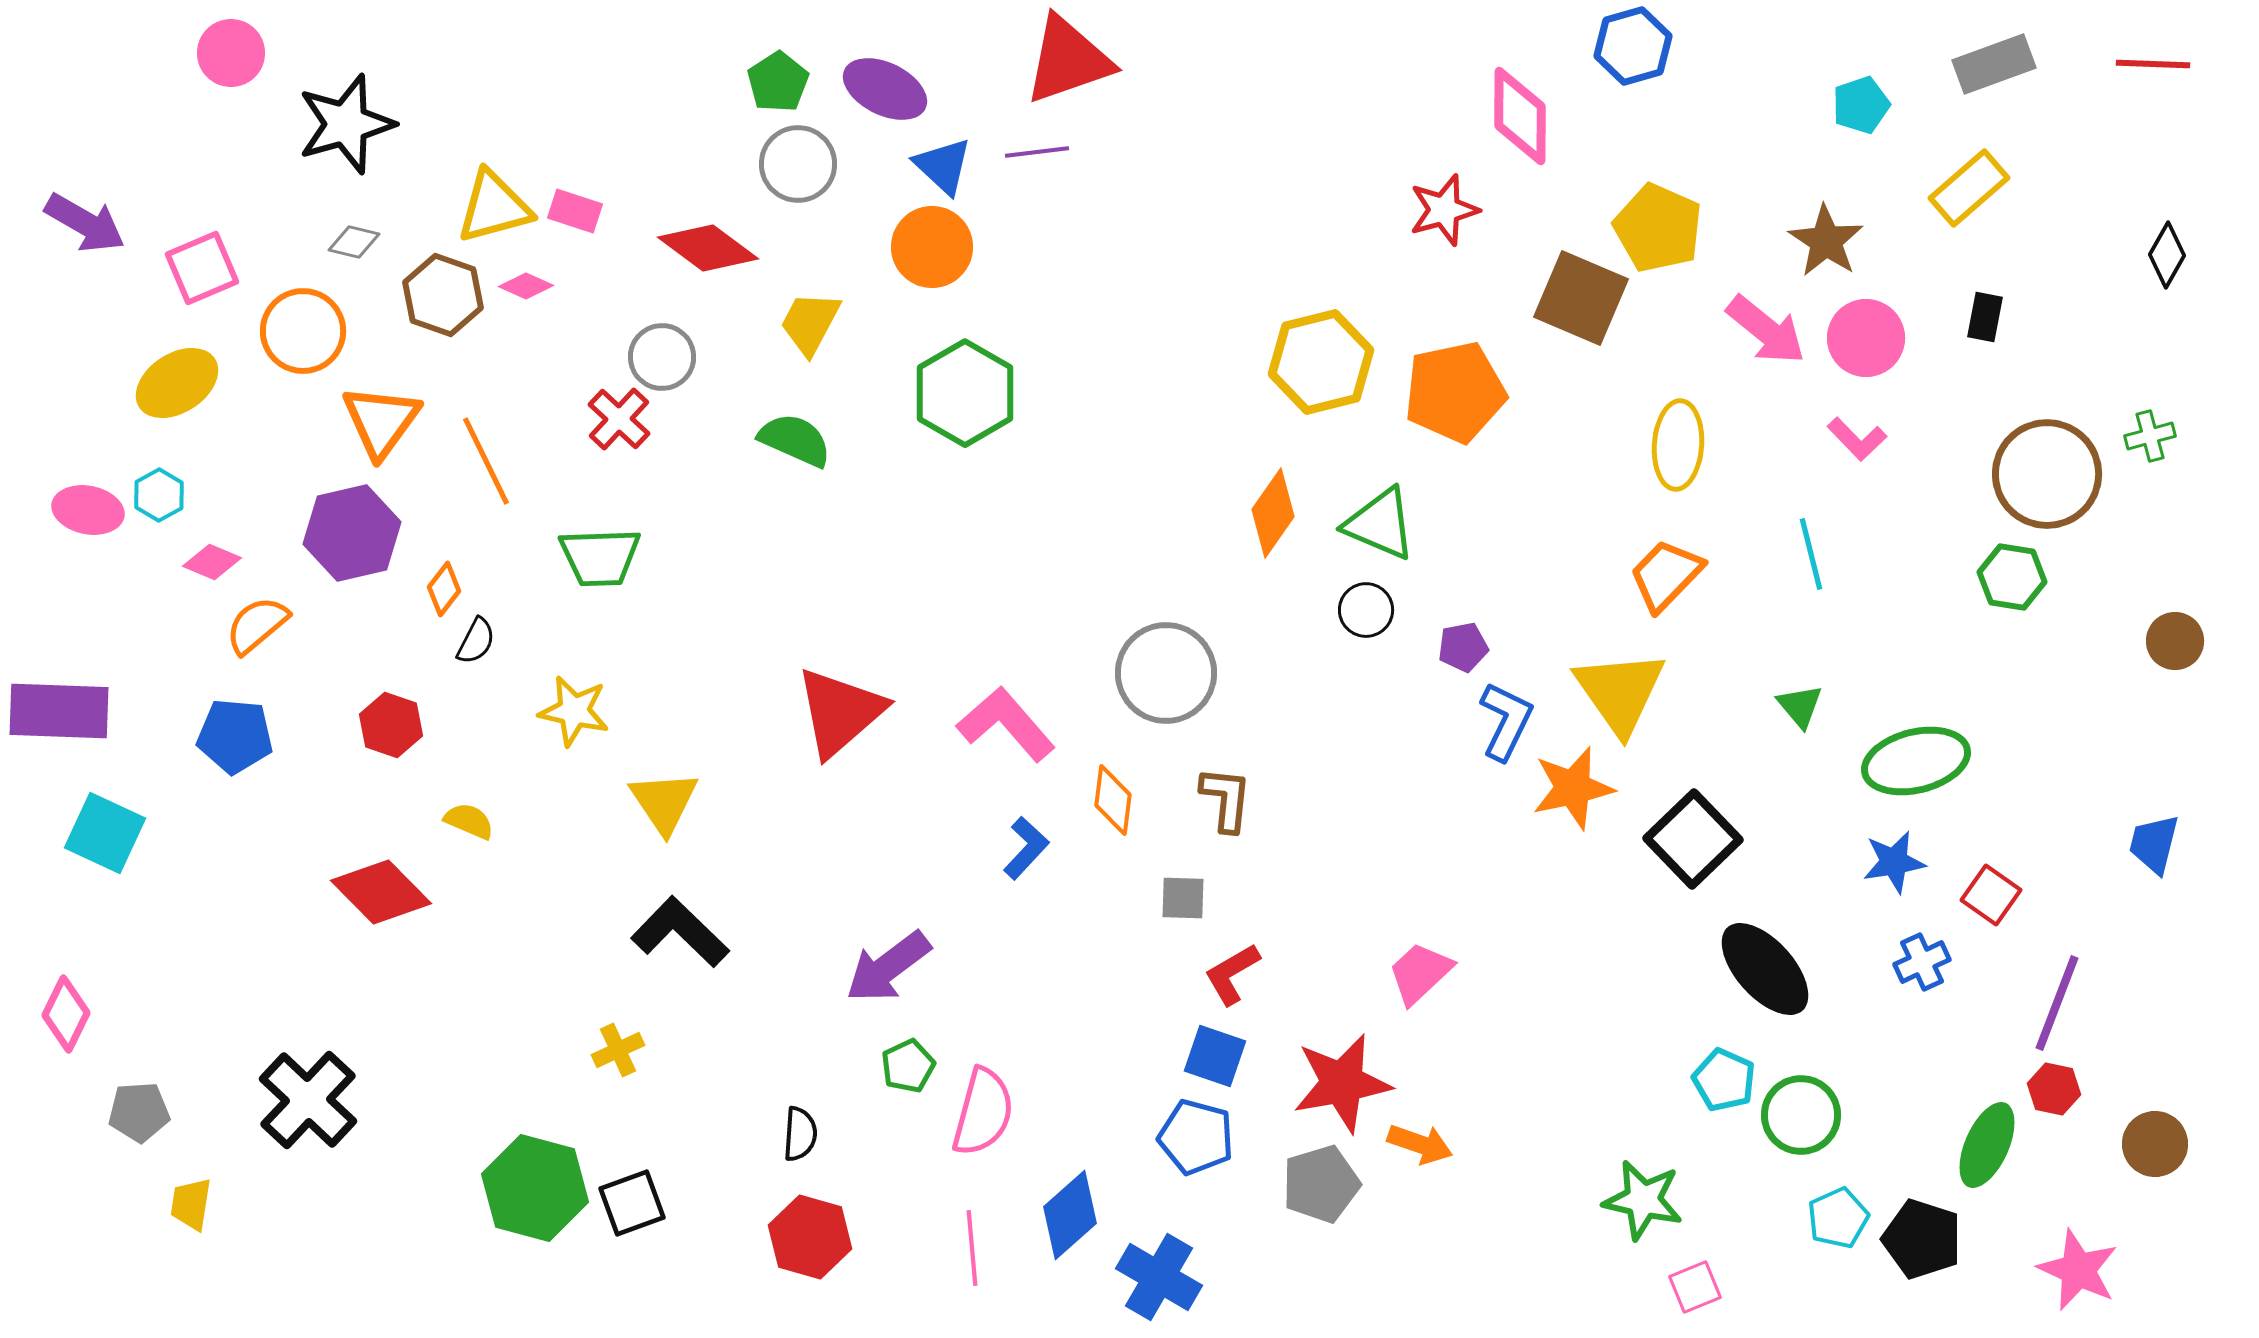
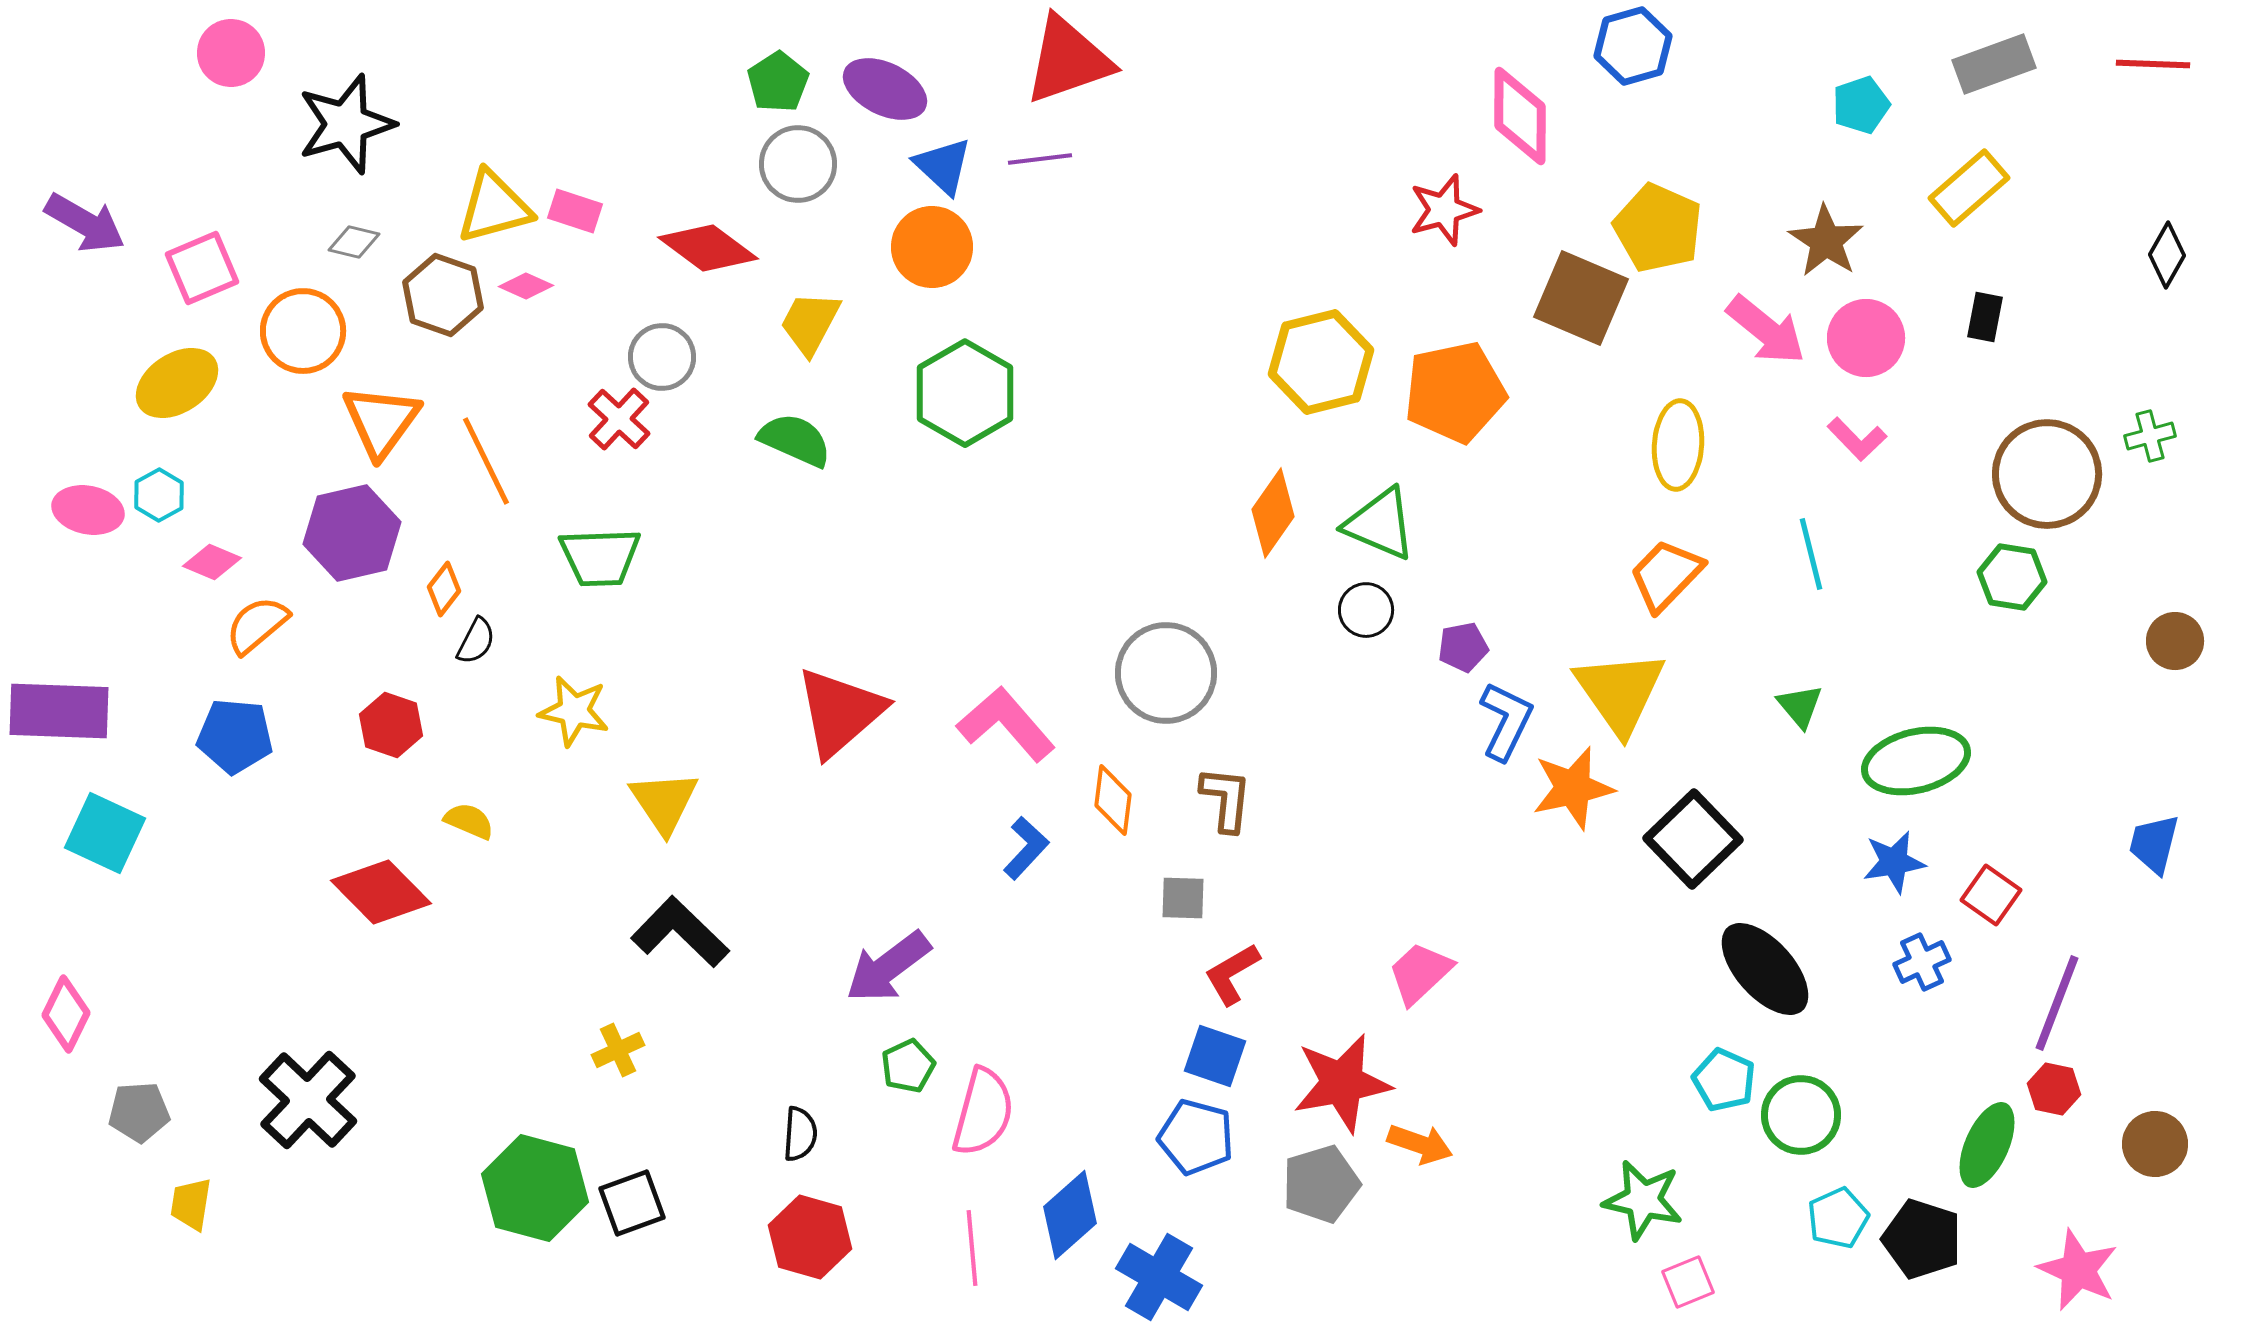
purple line at (1037, 152): moved 3 px right, 7 px down
pink square at (1695, 1287): moved 7 px left, 5 px up
